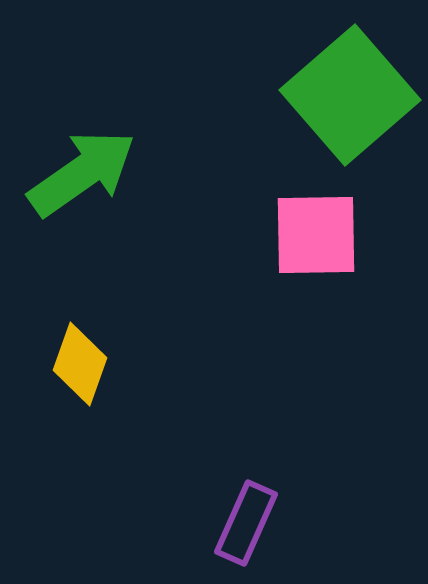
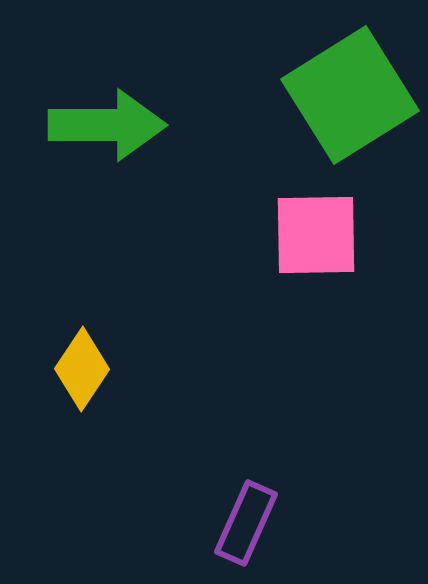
green square: rotated 9 degrees clockwise
green arrow: moved 25 px right, 48 px up; rotated 35 degrees clockwise
yellow diamond: moved 2 px right, 5 px down; rotated 14 degrees clockwise
